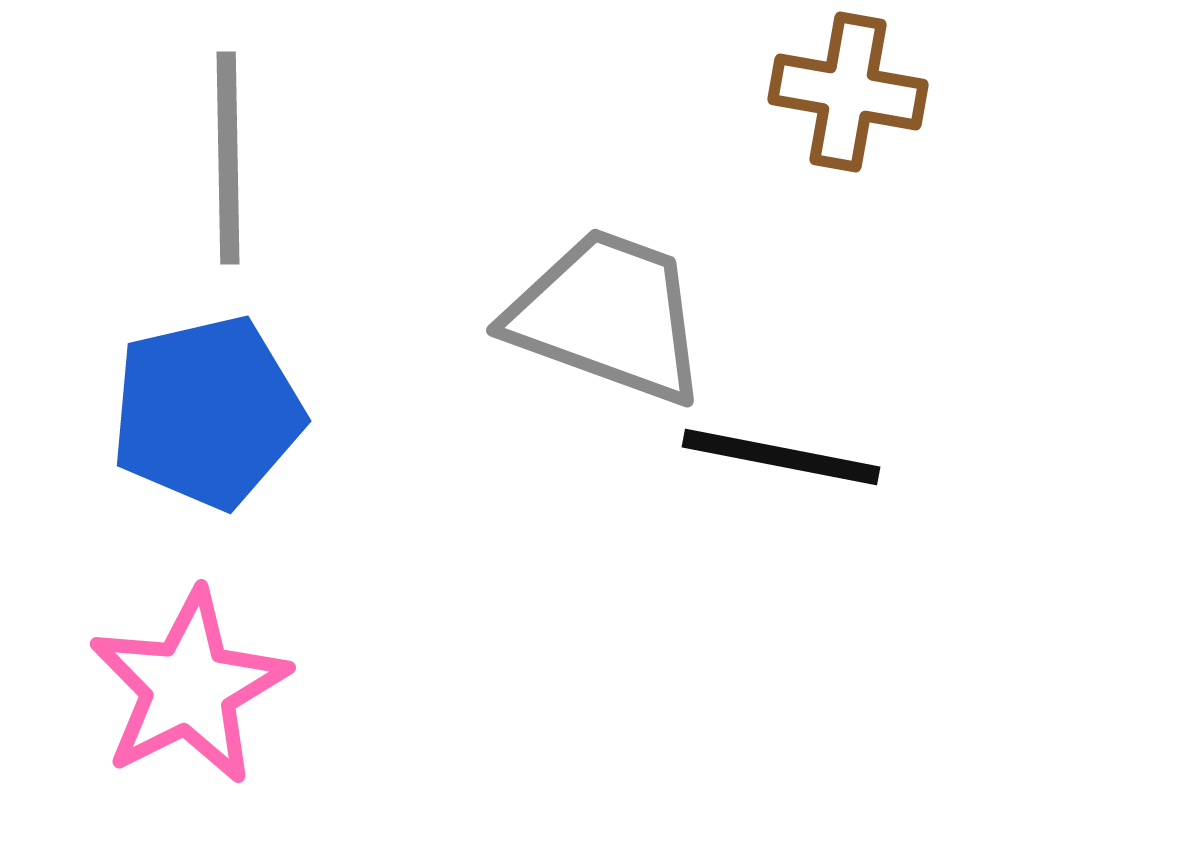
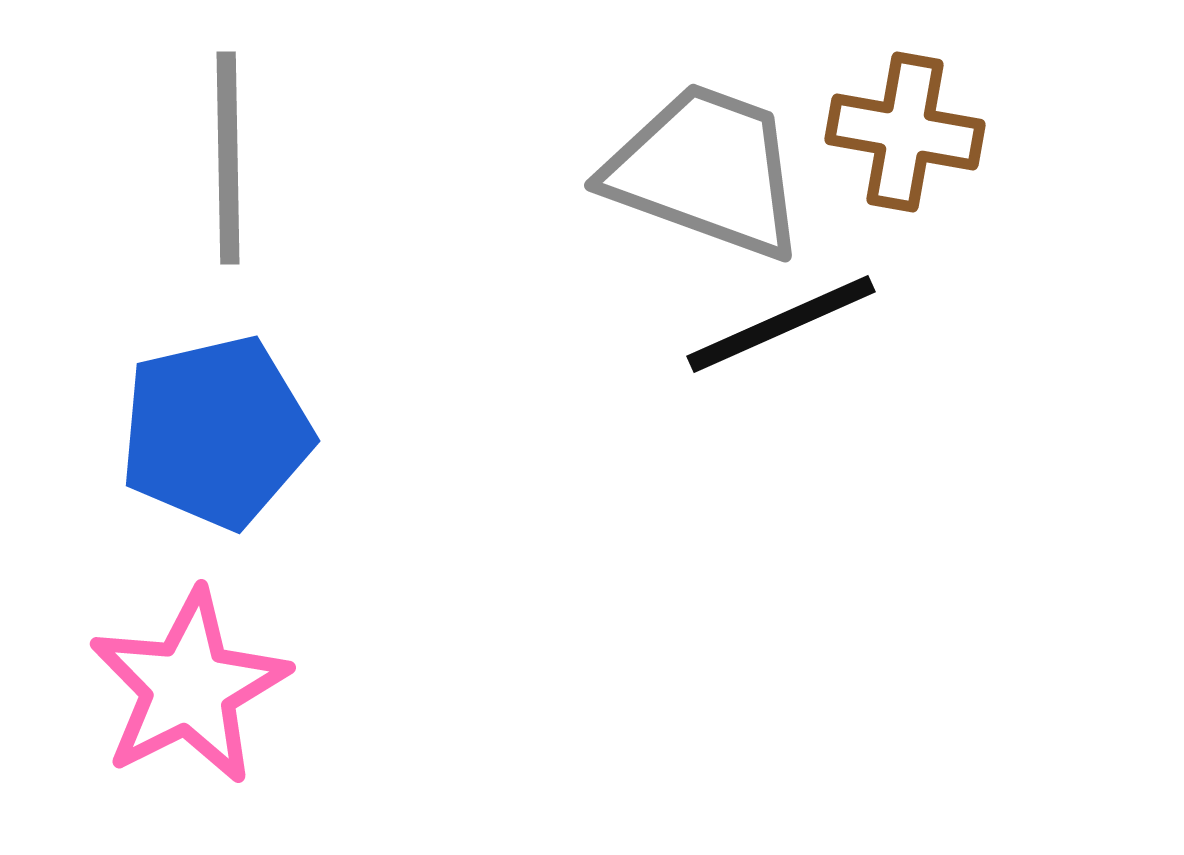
brown cross: moved 57 px right, 40 px down
gray trapezoid: moved 98 px right, 145 px up
blue pentagon: moved 9 px right, 20 px down
black line: moved 133 px up; rotated 35 degrees counterclockwise
